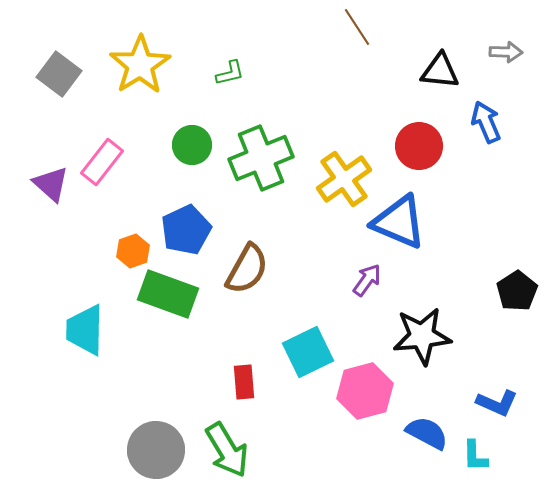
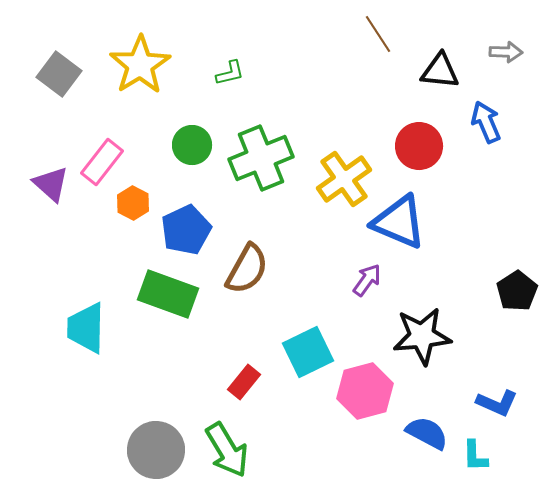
brown line: moved 21 px right, 7 px down
orange hexagon: moved 48 px up; rotated 12 degrees counterclockwise
cyan trapezoid: moved 1 px right, 2 px up
red rectangle: rotated 44 degrees clockwise
